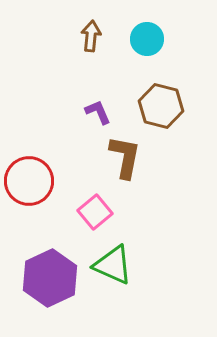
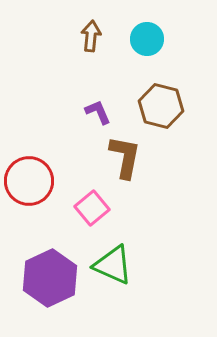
pink square: moved 3 px left, 4 px up
